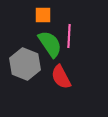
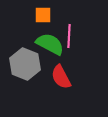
green semicircle: rotated 28 degrees counterclockwise
